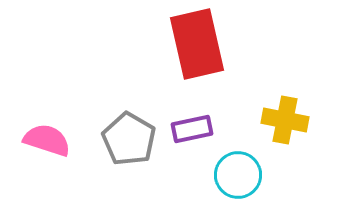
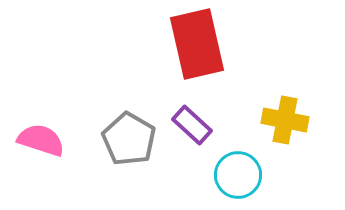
purple rectangle: moved 4 px up; rotated 54 degrees clockwise
pink semicircle: moved 6 px left
